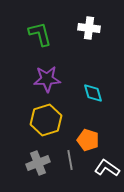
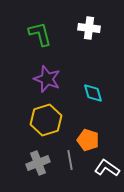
purple star: rotated 24 degrees clockwise
